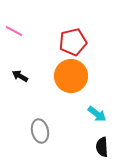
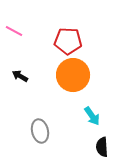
red pentagon: moved 5 px left, 1 px up; rotated 16 degrees clockwise
orange circle: moved 2 px right, 1 px up
cyan arrow: moved 5 px left, 2 px down; rotated 18 degrees clockwise
